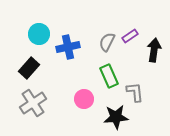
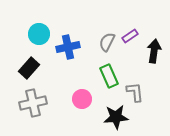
black arrow: moved 1 px down
pink circle: moved 2 px left
gray cross: rotated 20 degrees clockwise
